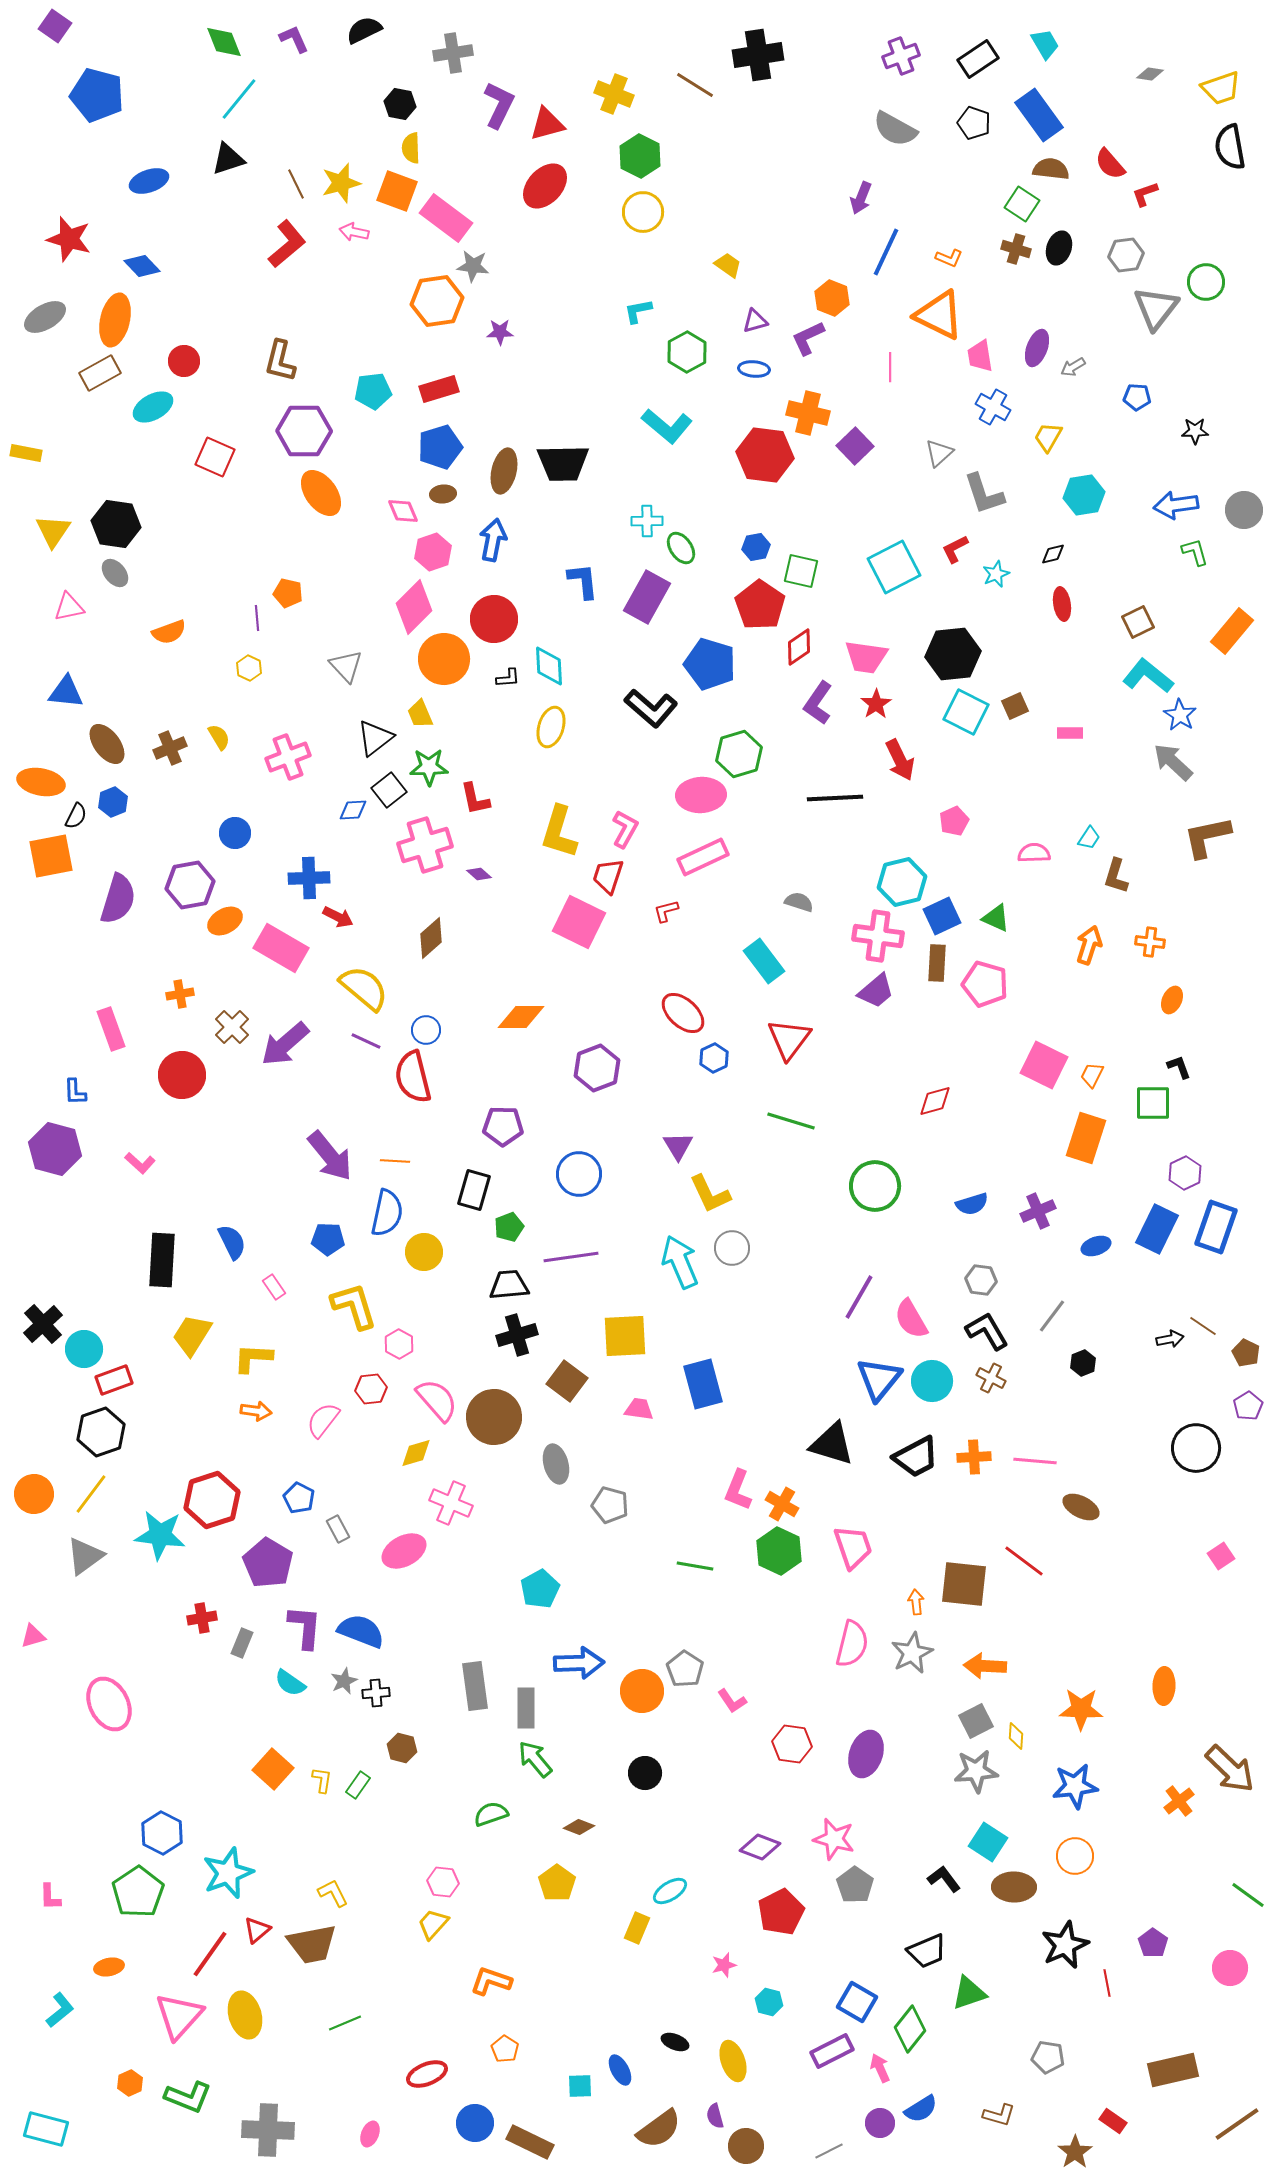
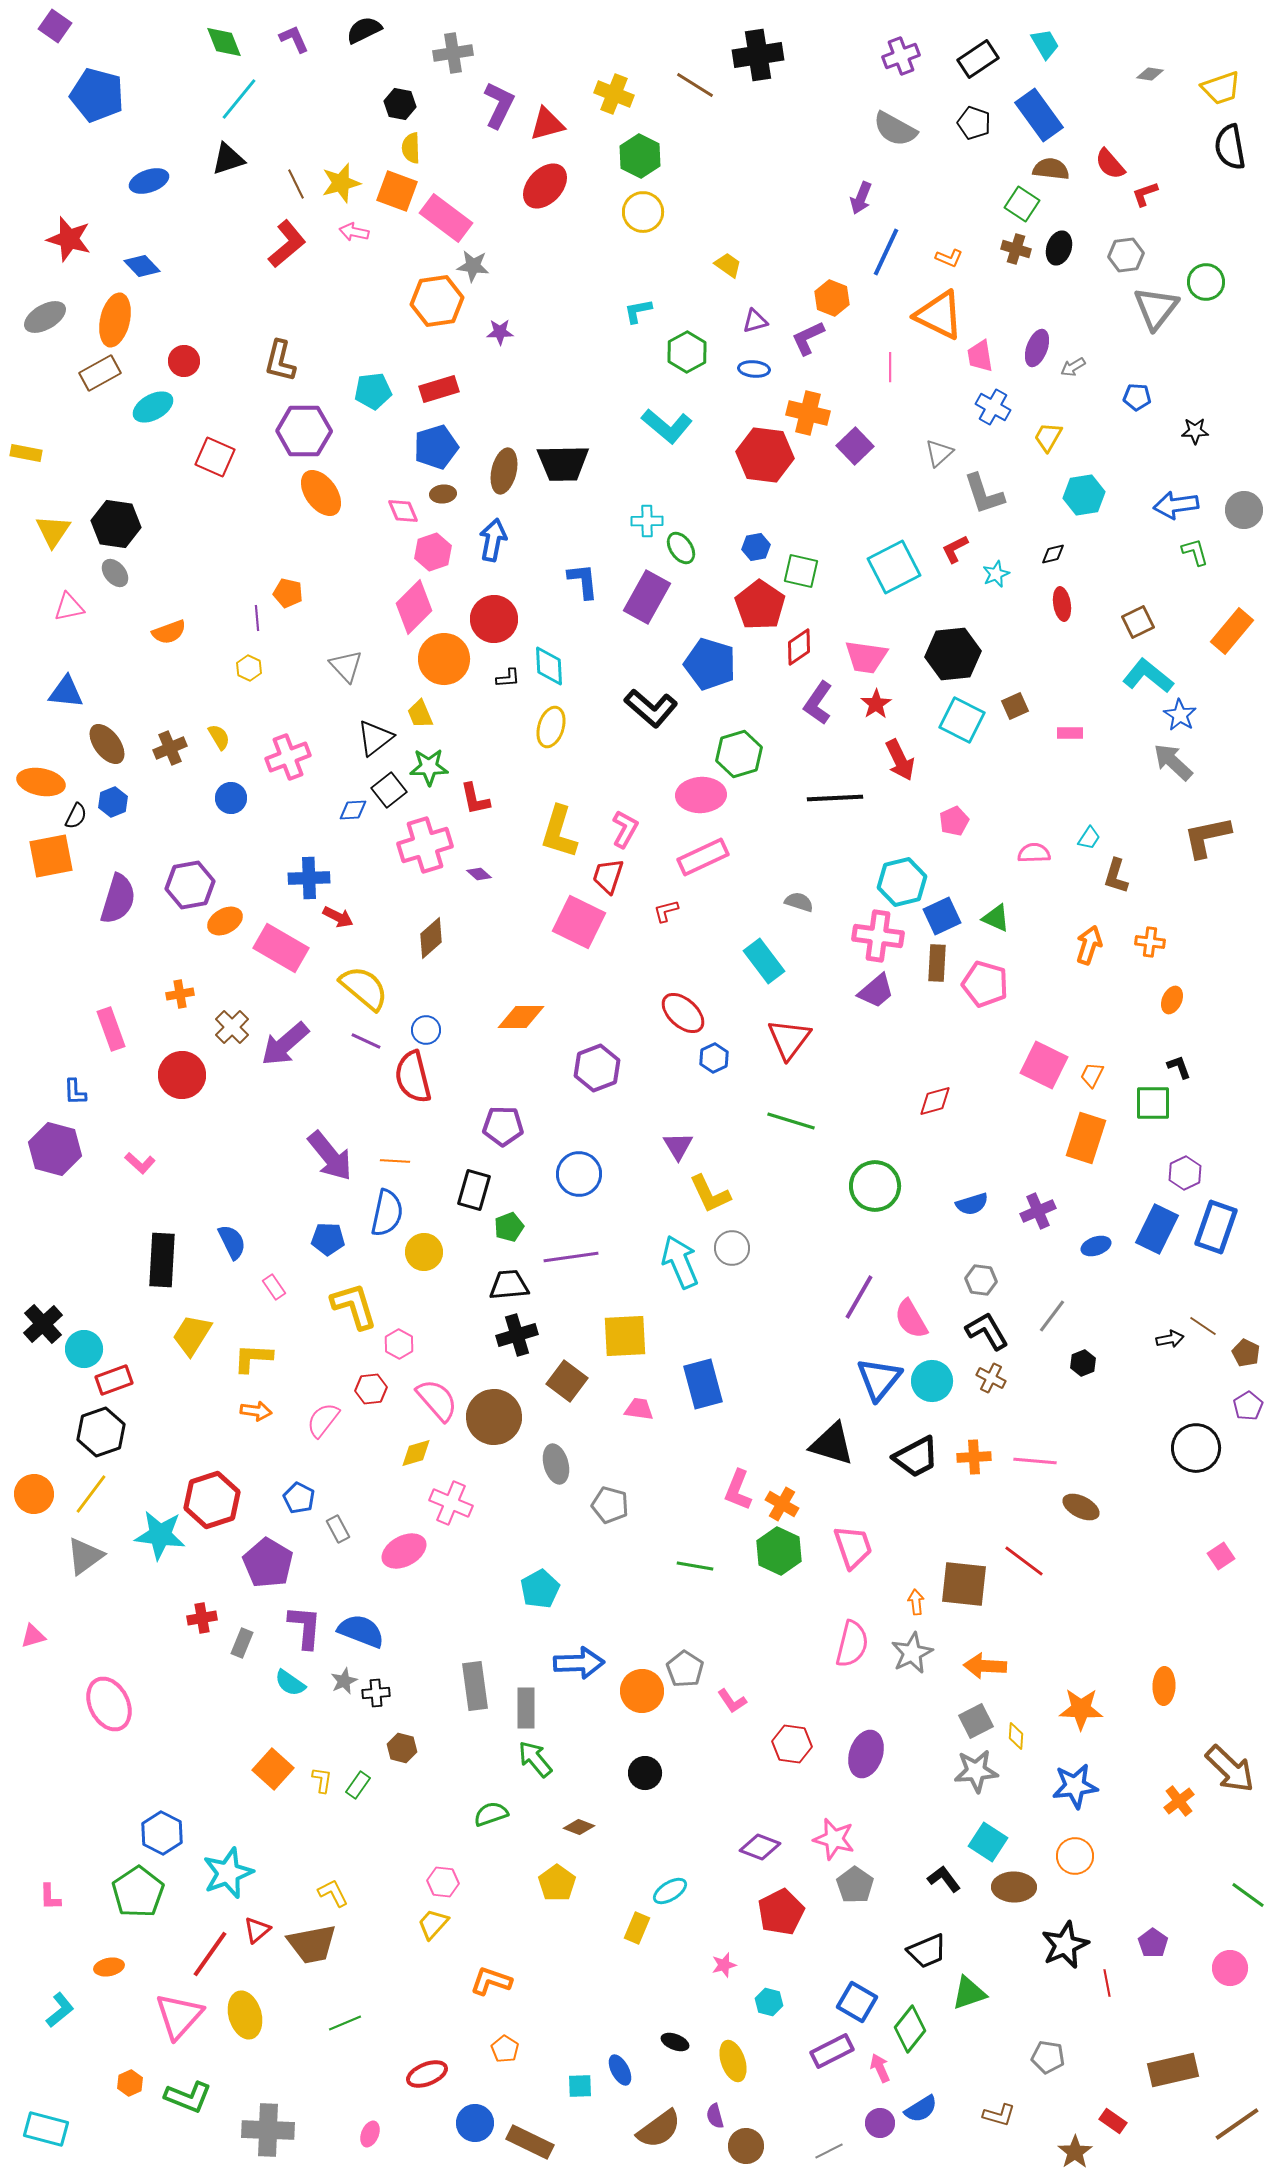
blue pentagon at (440, 447): moved 4 px left
cyan square at (966, 712): moved 4 px left, 8 px down
blue circle at (235, 833): moved 4 px left, 35 px up
